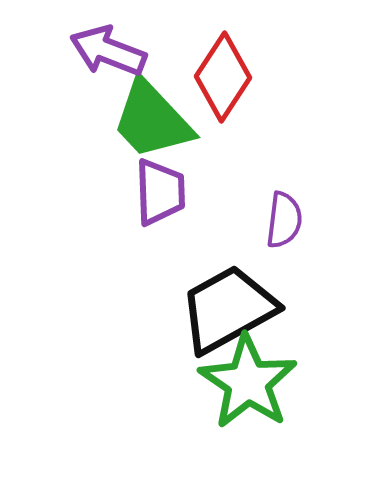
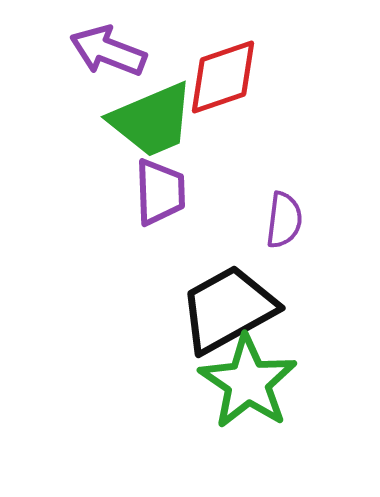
red diamond: rotated 38 degrees clockwise
green trapezoid: rotated 70 degrees counterclockwise
